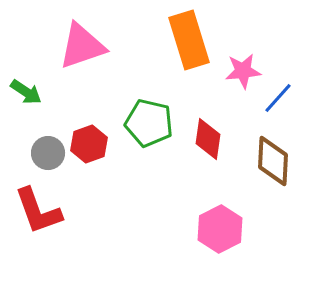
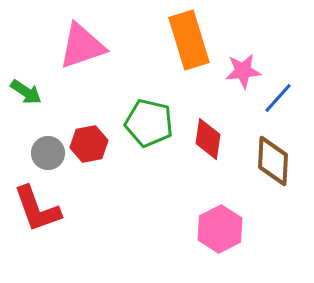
red hexagon: rotated 9 degrees clockwise
red L-shape: moved 1 px left, 2 px up
